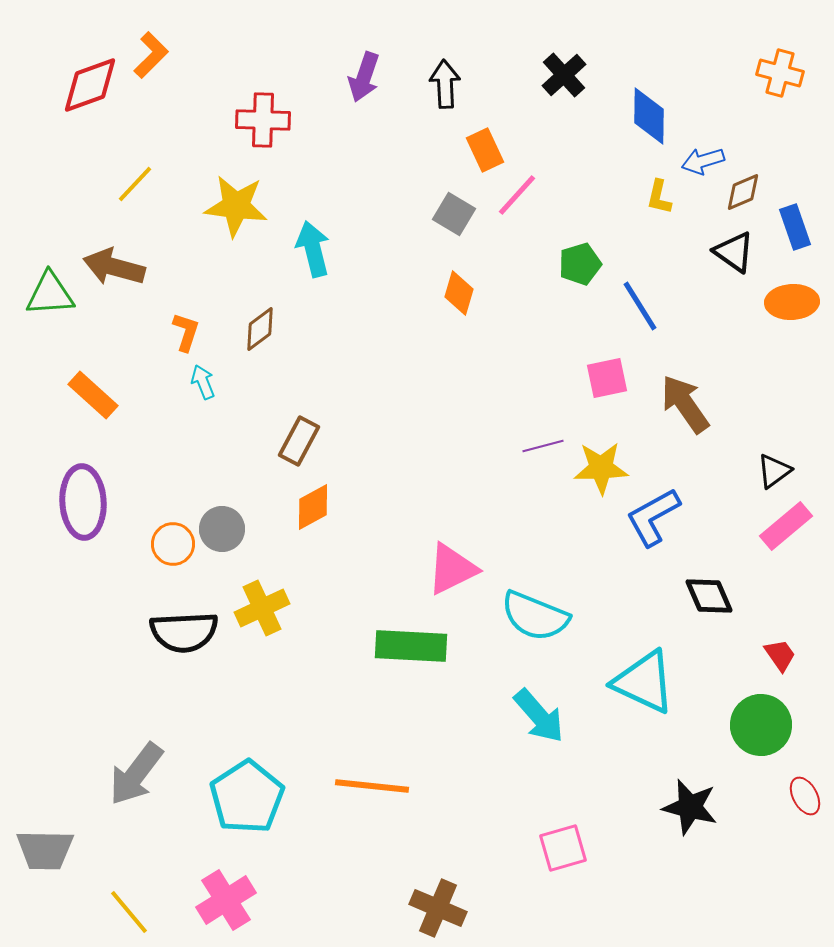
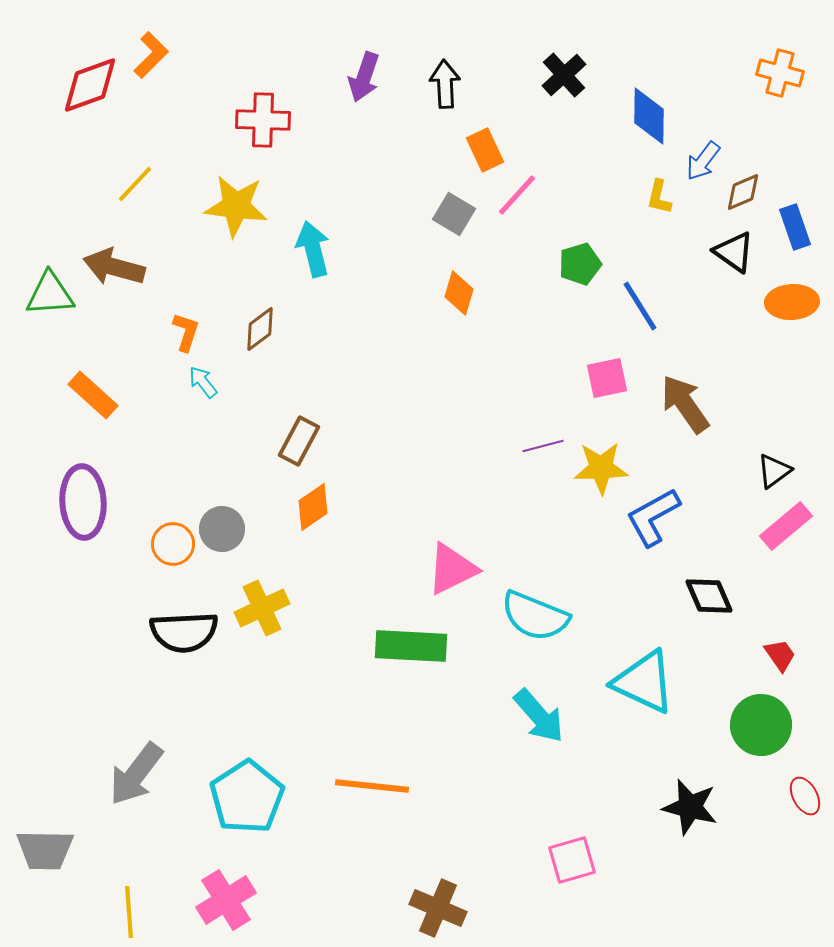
blue arrow at (703, 161): rotated 36 degrees counterclockwise
cyan arrow at (203, 382): rotated 16 degrees counterclockwise
orange diamond at (313, 507): rotated 6 degrees counterclockwise
pink square at (563, 848): moved 9 px right, 12 px down
yellow line at (129, 912): rotated 36 degrees clockwise
